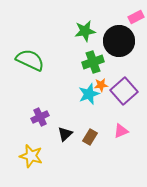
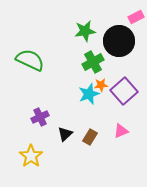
green cross: rotated 10 degrees counterclockwise
yellow star: rotated 20 degrees clockwise
